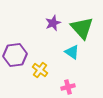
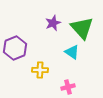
purple hexagon: moved 7 px up; rotated 15 degrees counterclockwise
yellow cross: rotated 35 degrees counterclockwise
